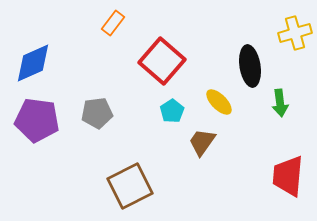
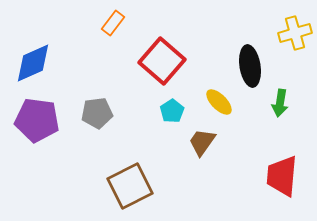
green arrow: rotated 16 degrees clockwise
red trapezoid: moved 6 px left
